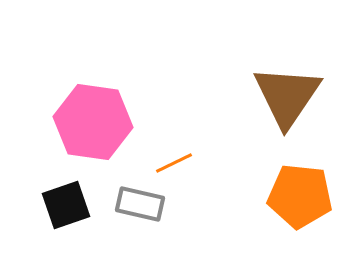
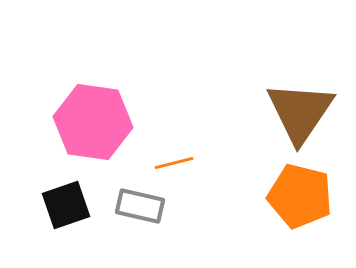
brown triangle: moved 13 px right, 16 px down
orange line: rotated 12 degrees clockwise
orange pentagon: rotated 8 degrees clockwise
gray rectangle: moved 2 px down
